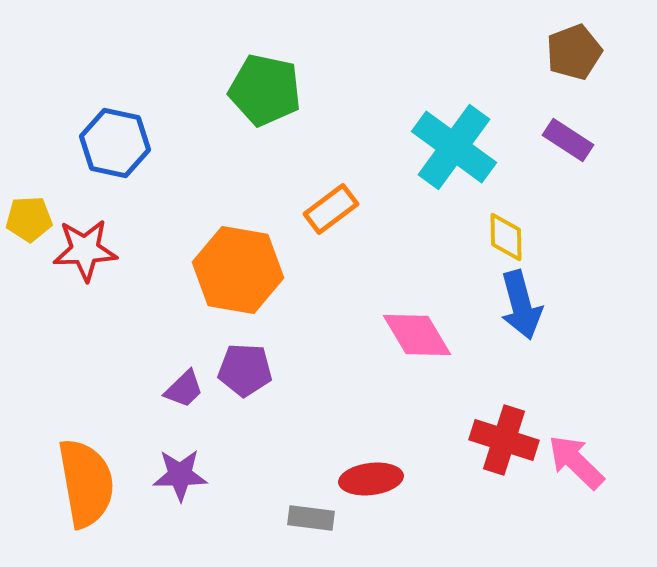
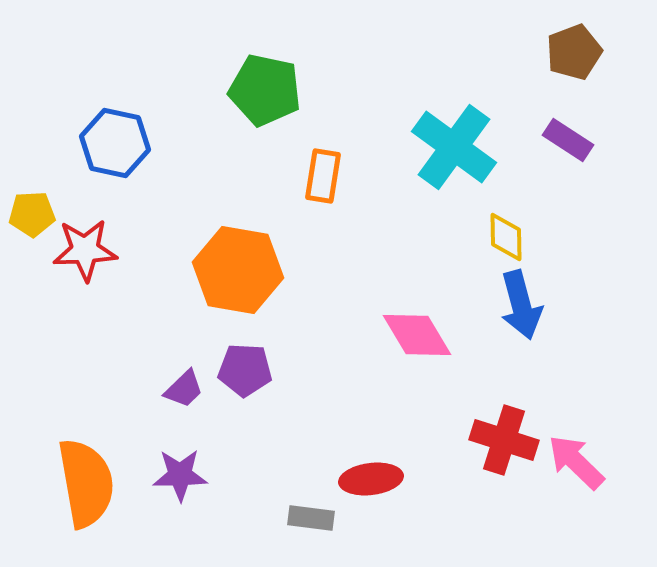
orange rectangle: moved 8 px left, 33 px up; rotated 44 degrees counterclockwise
yellow pentagon: moved 3 px right, 5 px up
